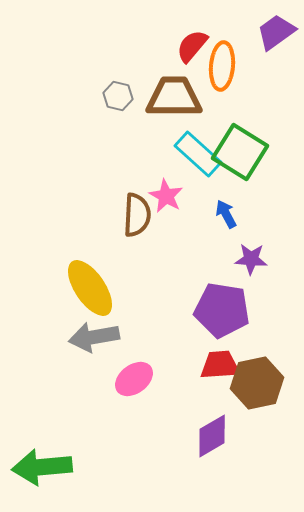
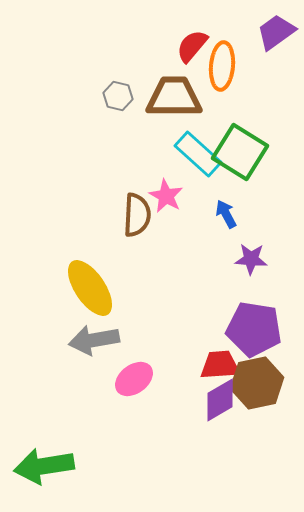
purple pentagon: moved 32 px right, 19 px down
gray arrow: moved 3 px down
purple diamond: moved 8 px right, 36 px up
green arrow: moved 2 px right, 1 px up; rotated 4 degrees counterclockwise
